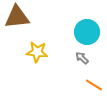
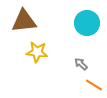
brown triangle: moved 7 px right, 4 px down
cyan circle: moved 9 px up
gray arrow: moved 1 px left, 6 px down
